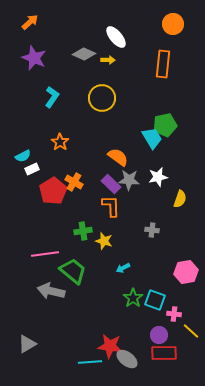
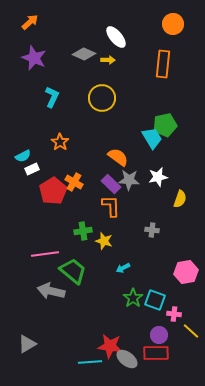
cyan L-shape: rotated 10 degrees counterclockwise
red rectangle: moved 8 px left
